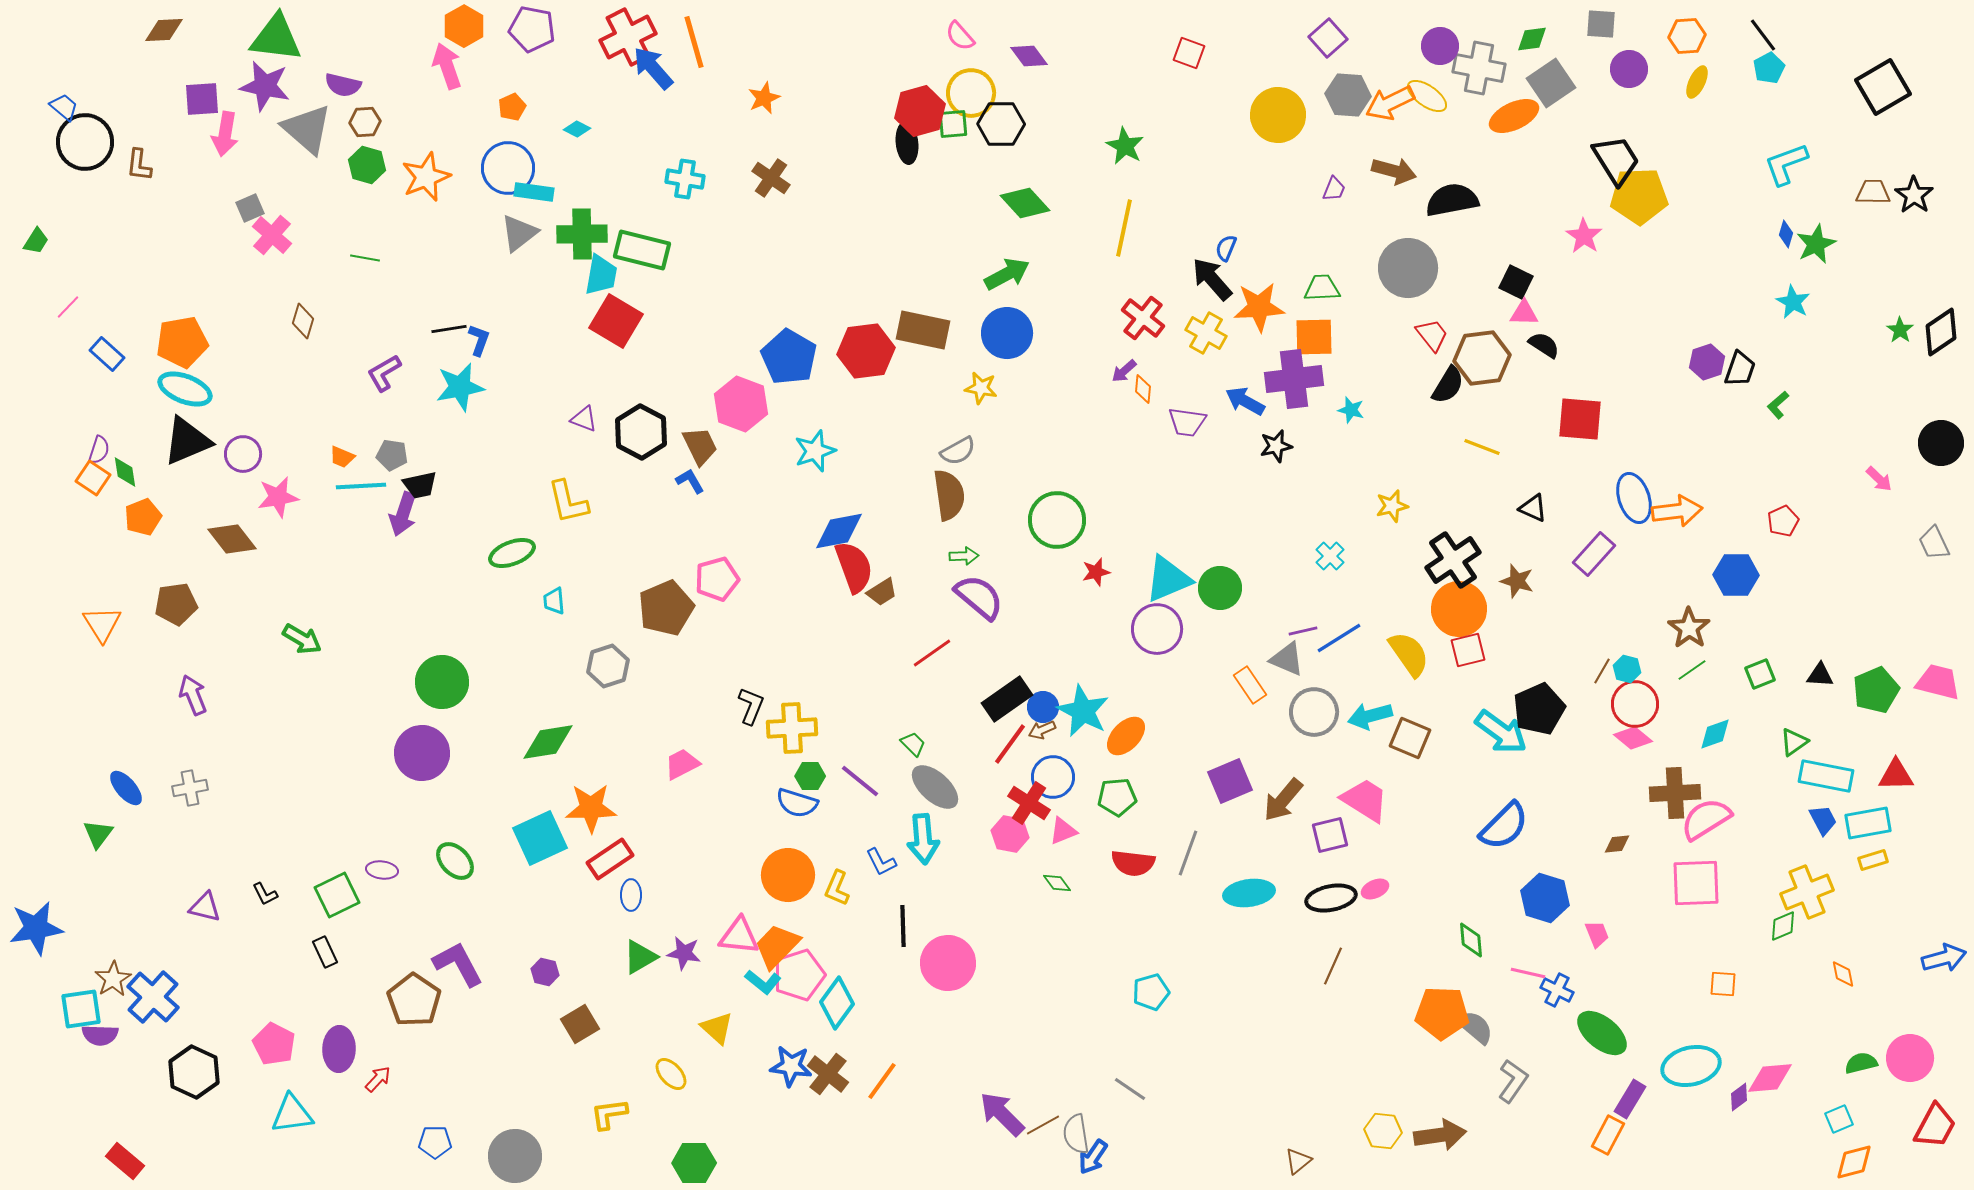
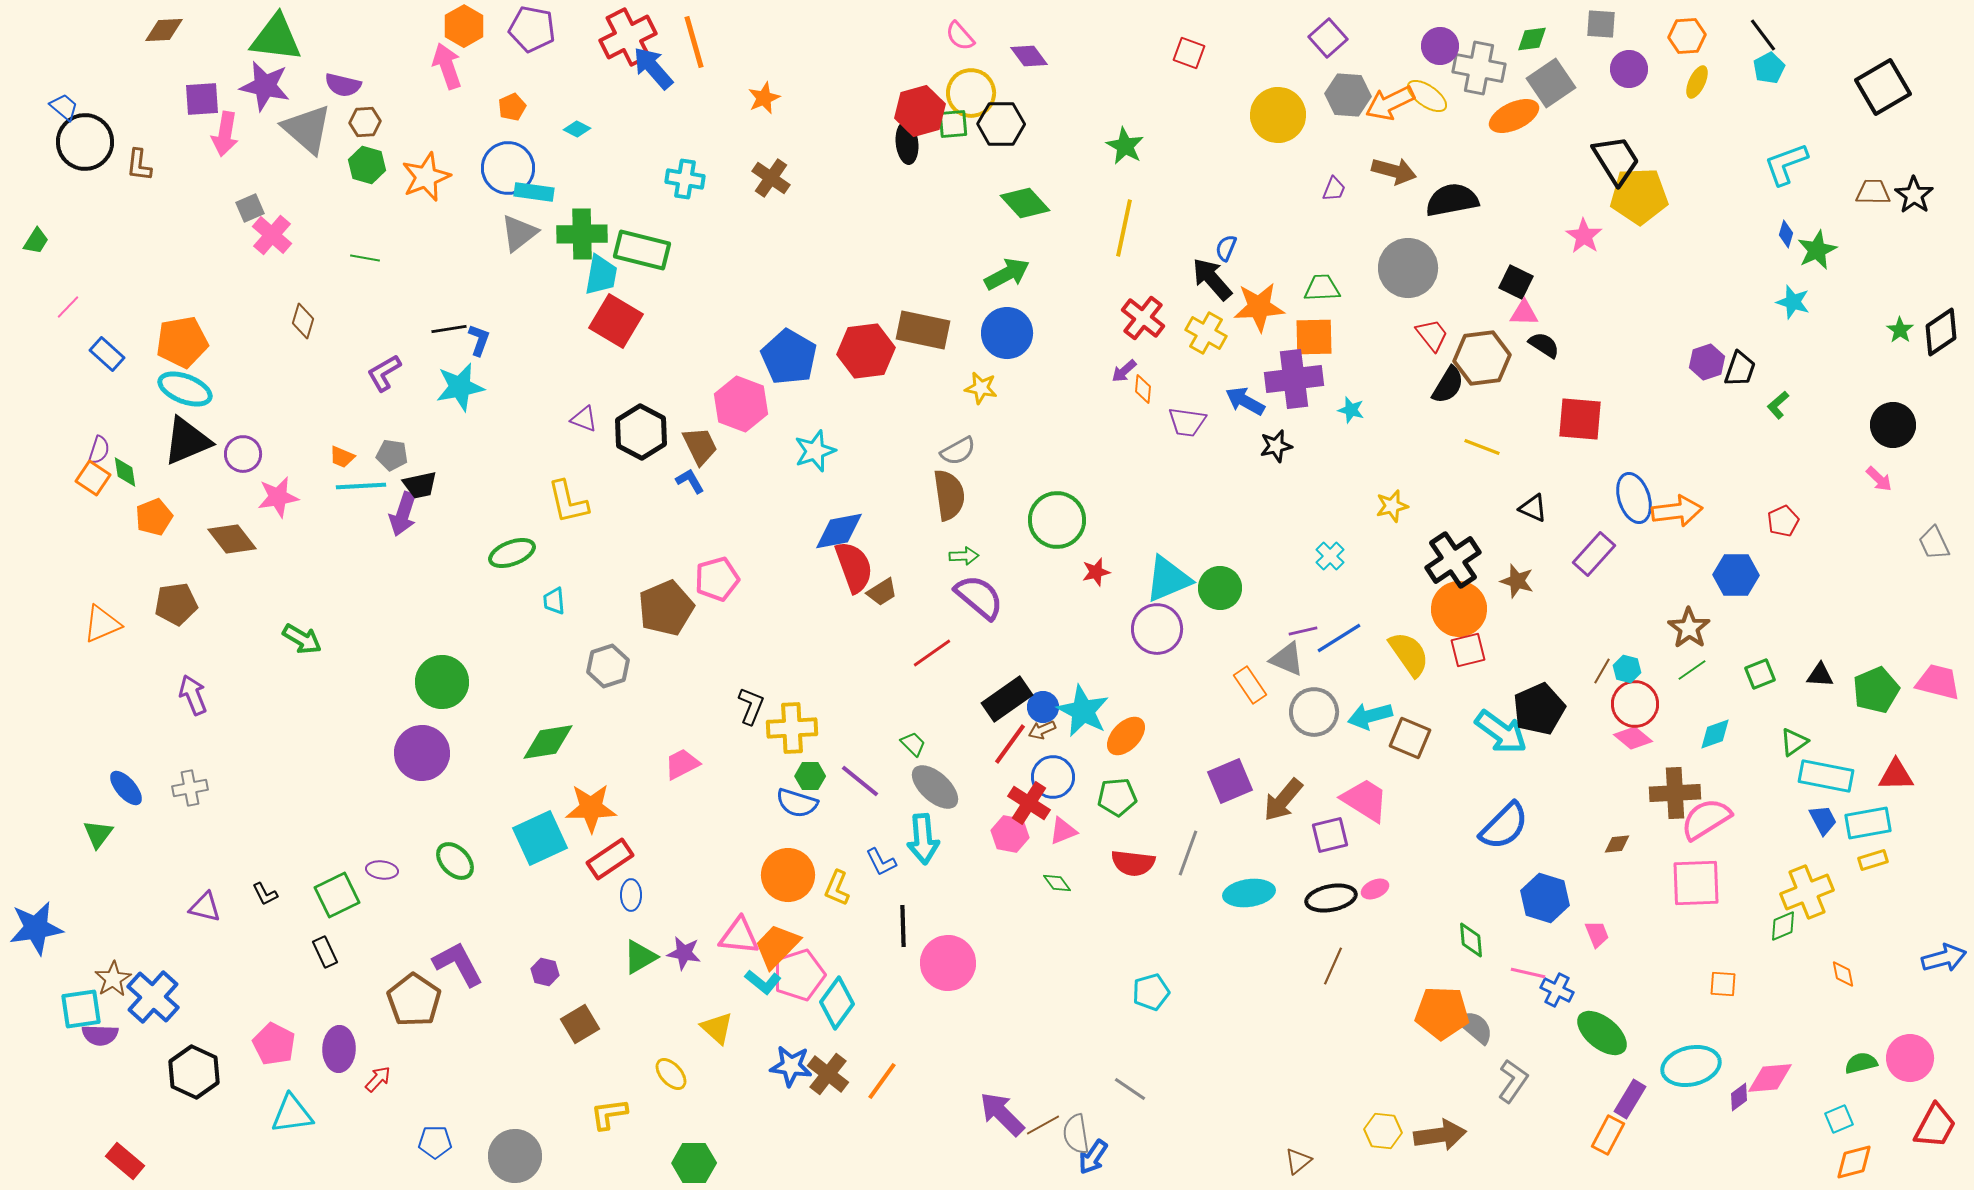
green star at (1816, 244): moved 1 px right, 6 px down
cyan star at (1793, 302): rotated 12 degrees counterclockwise
black circle at (1941, 443): moved 48 px left, 18 px up
orange pentagon at (143, 517): moved 11 px right
orange triangle at (102, 624): rotated 39 degrees clockwise
